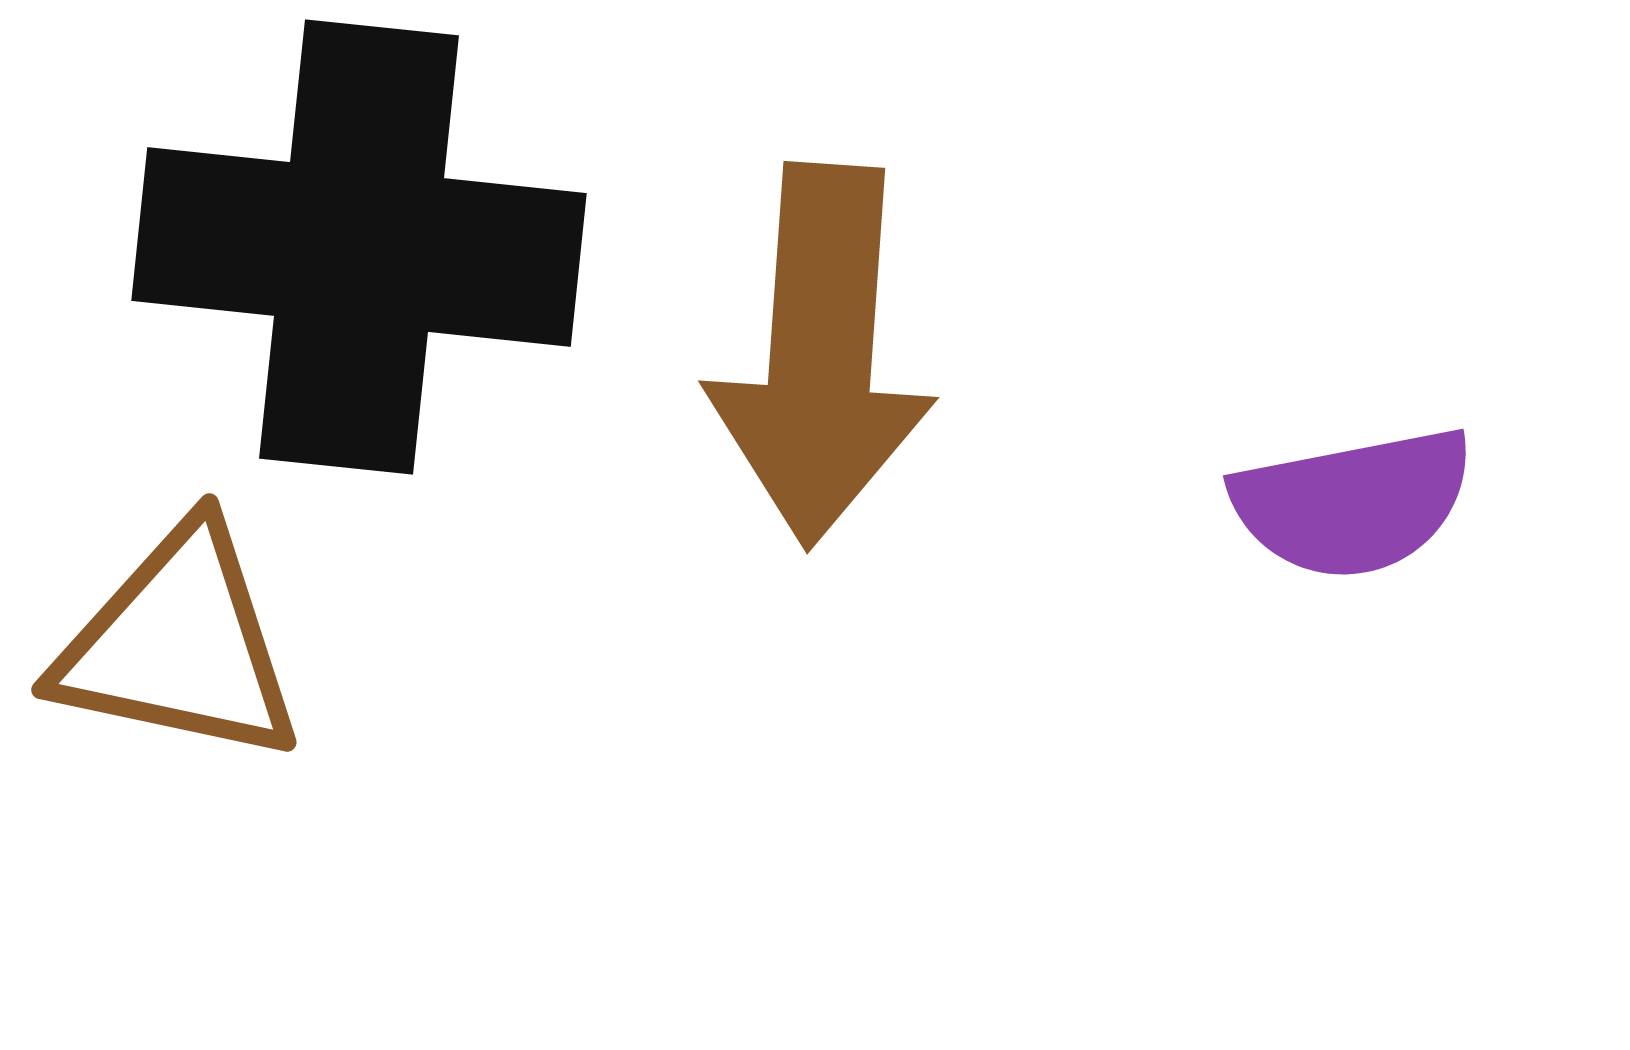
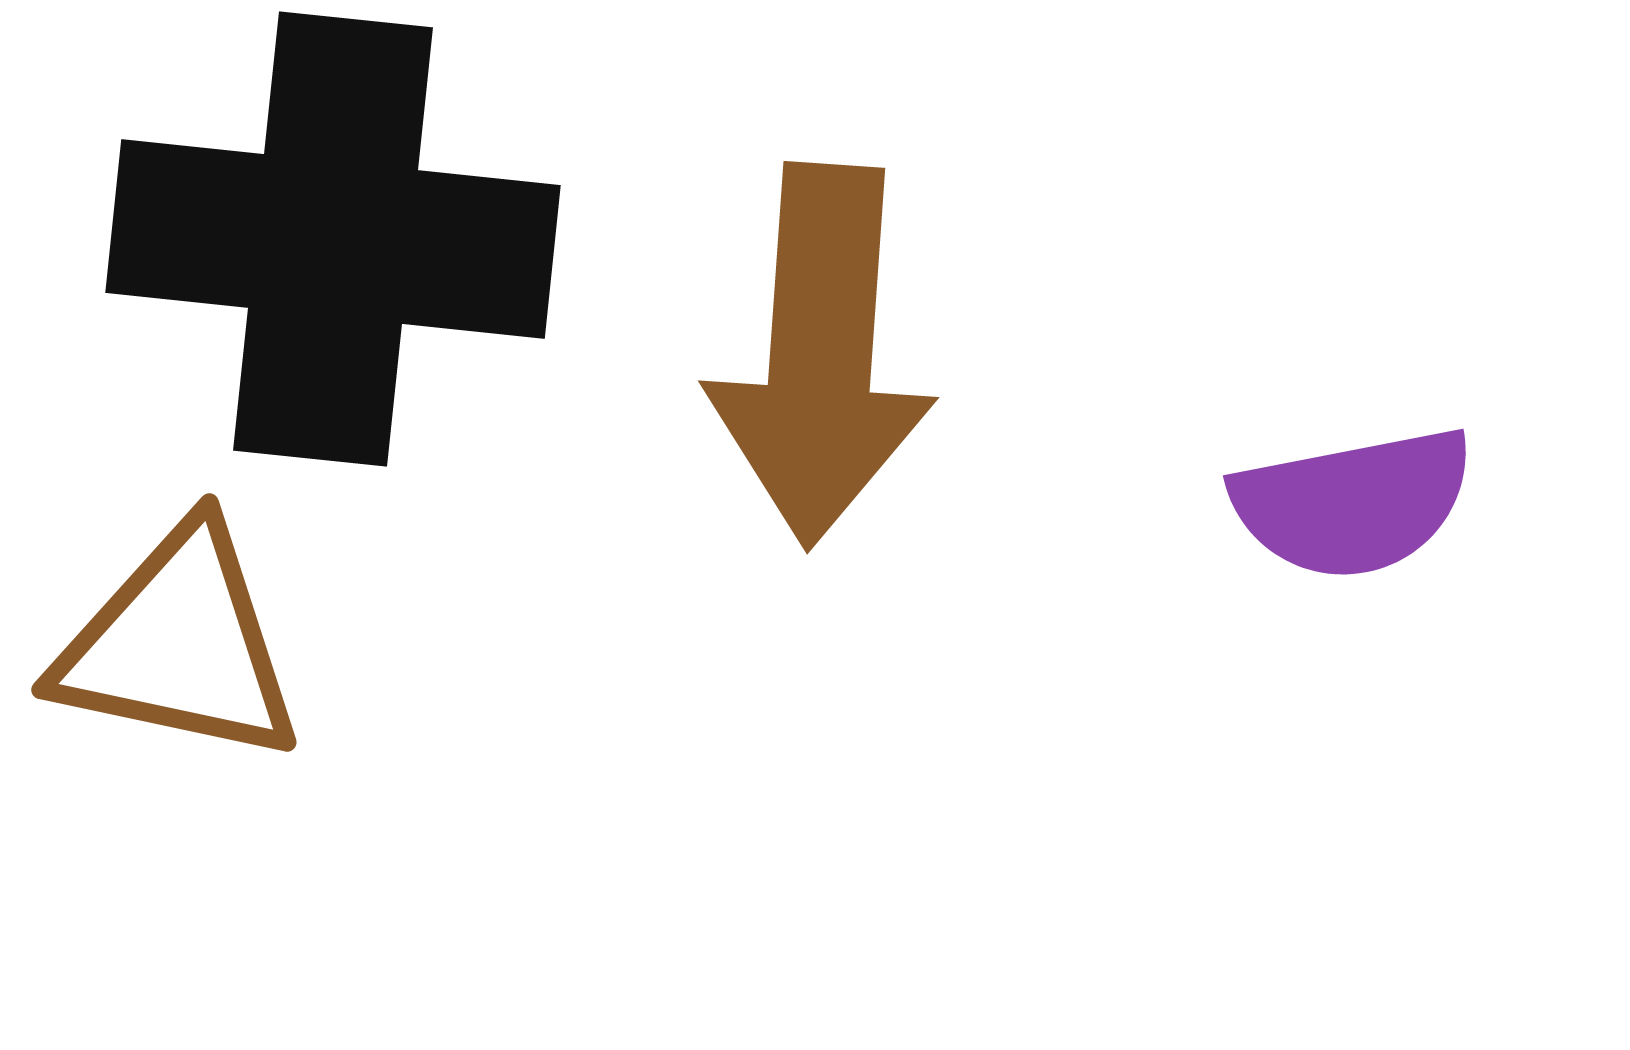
black cross: moved 26 px left, 8 px up
